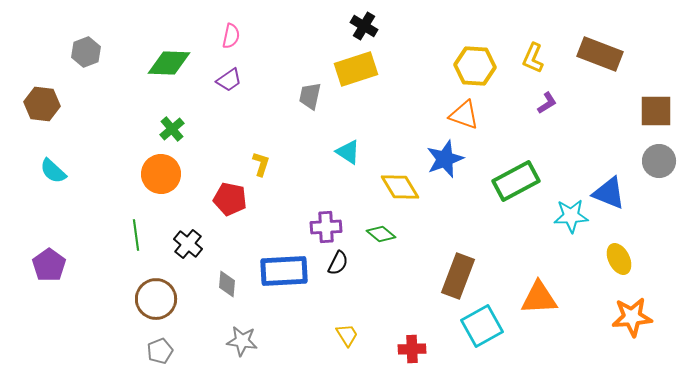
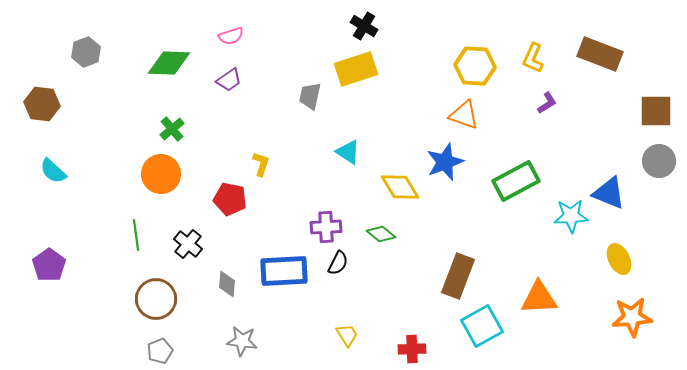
pink semicircle at (231, 36): rotated 60 degrees clockwise
blue star at (445, 159): moved 3 px down
